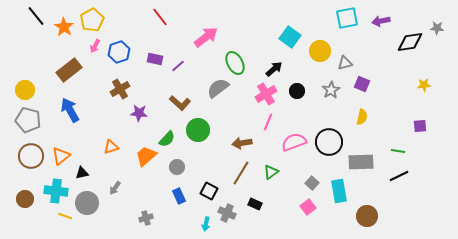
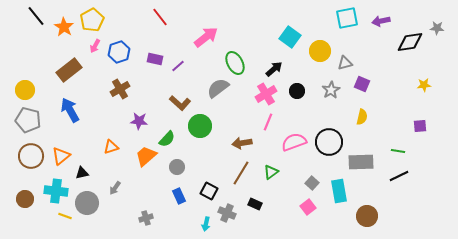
purple star at (139, 113): moved 8 px down
green circle at (198, 130): moved 2 px right, 4 px up
